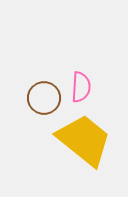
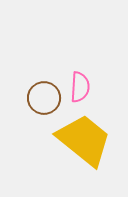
pink semicircle: moved 1 px left
